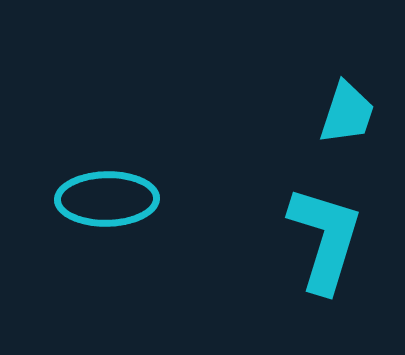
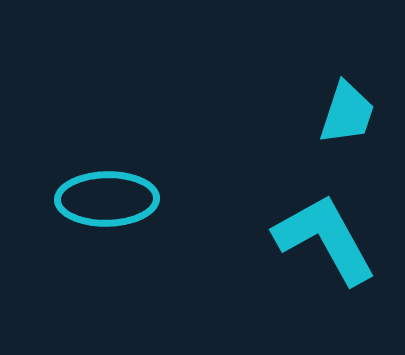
cyan L-shape: rotated 46 degrees counterclockwise
